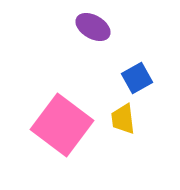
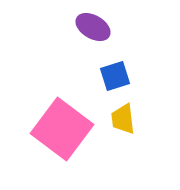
blue square: moved 22 px left, 2 px up; rotated 12 degrees clockwise
pink square: moved 4 px down
